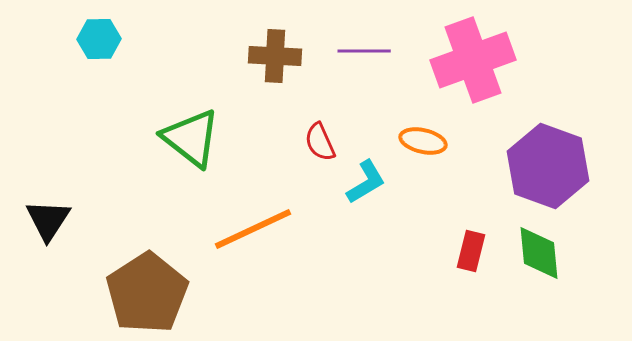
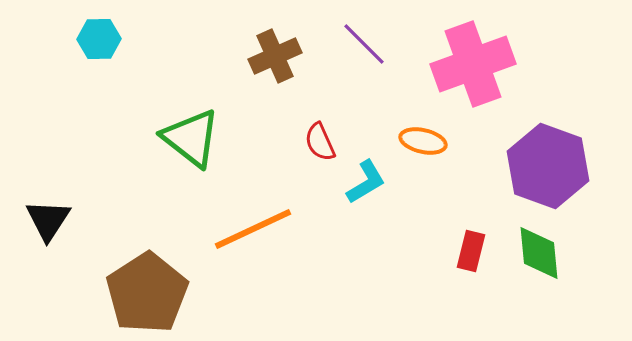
purple line: moved 7 px up; rotated 45 degrees clockwise
brown cross: rotated 27 degrees counterclockwise
pink cross: moved 4 px down
